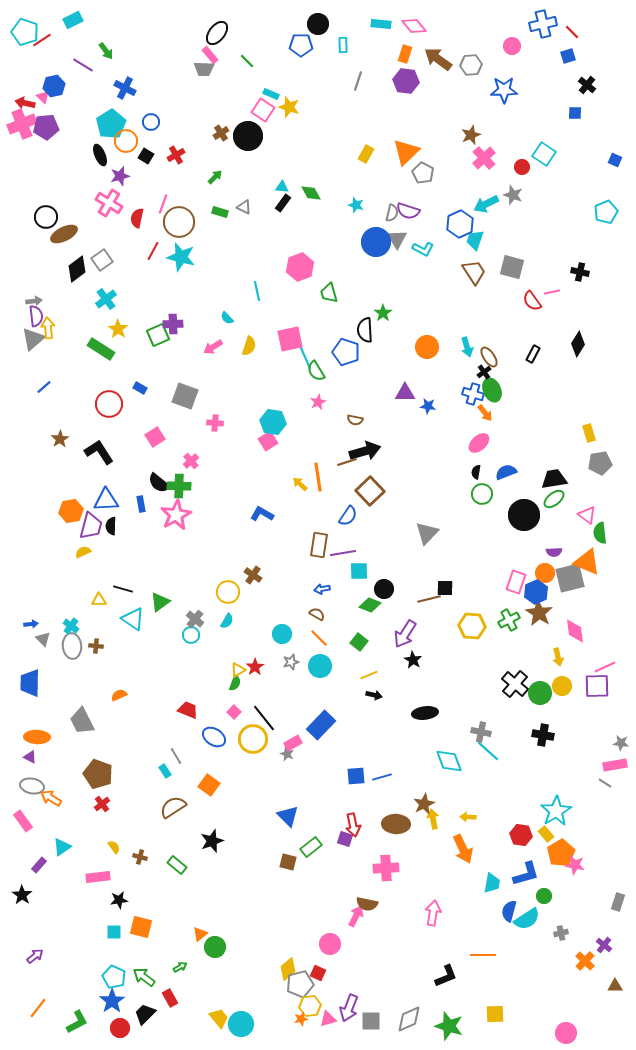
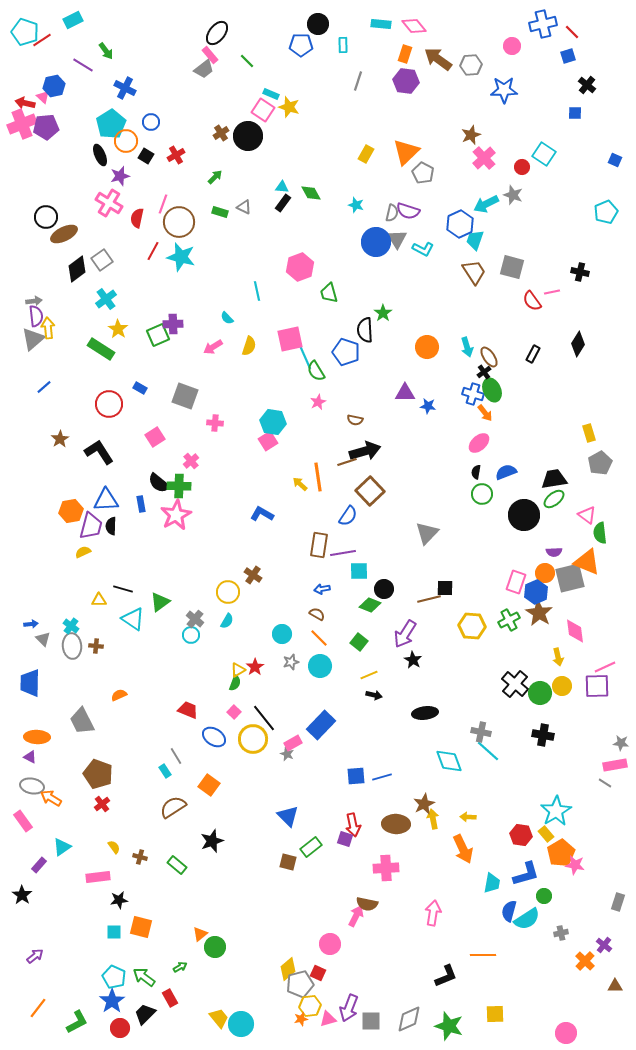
gray trapezoid at (204, 69): rotated 40 degrees counterclockwise
gray pentagon at (600, 463): rotated 20 degrees counterclockwise
